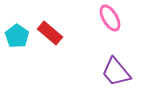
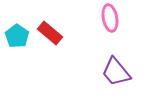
pink ellipse: rotated 20 degrees clockwise
